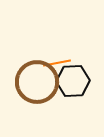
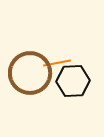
brown circle: moved 7 px left, 9 px up
